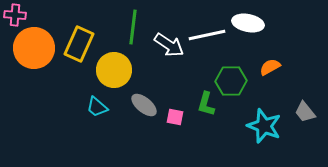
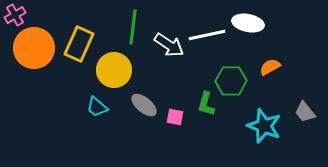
pink cross: rotated 35 degrees counterclockwise
